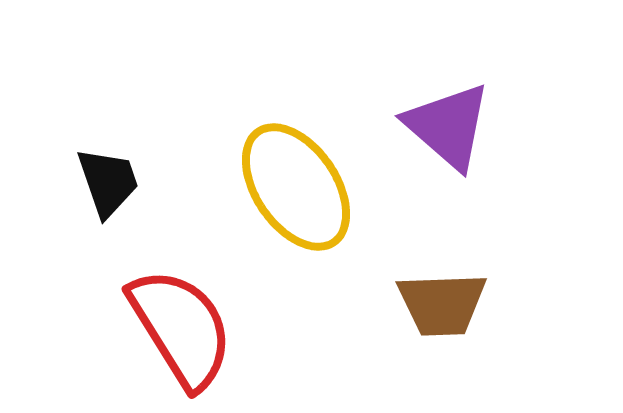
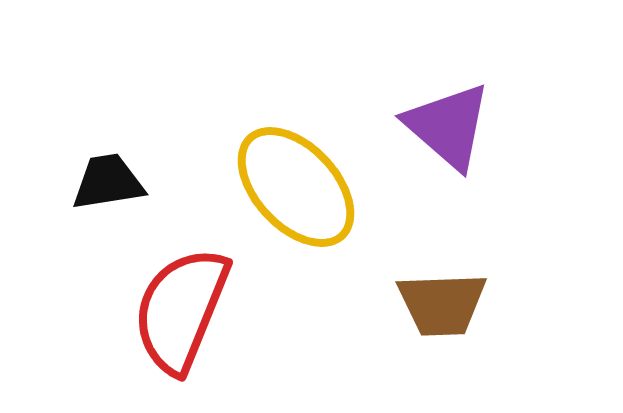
black trapezoid: rotated 80 degrees counterclockwise
yellow ellipse: rotated 9 degrees counterclockwise
red semicircle: moved 18 px up; rotated 126 degrees counterclockwise
